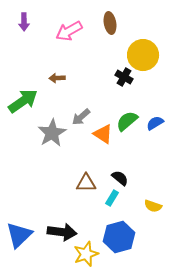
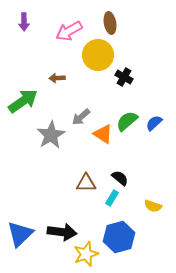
yellow circle: moved 45 px left
blue semicircle: moved 1 px left; rotated 12 degrees counterclockwise
gray star: moved 1 px left, 2 px down
blue triangle: moved 1 px right, 1 px up
